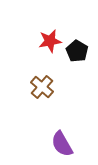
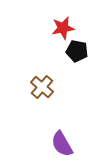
red star: moved 13 px right, 13 px up
black pentagon: rotated 20 degrees counterclockwise
